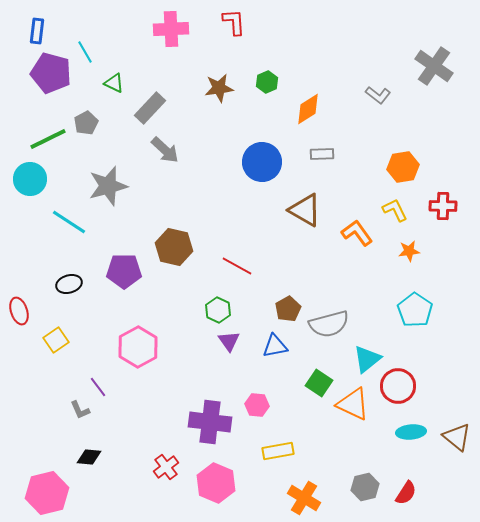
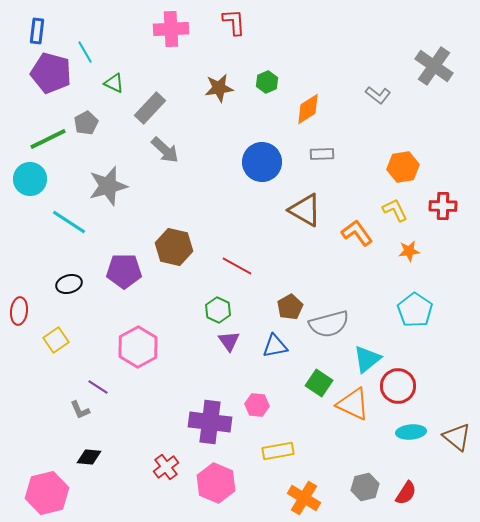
brown pentagon at (288, 309): moved 2 px right, 2 px up
red ellipse at (19, 311): rotated 24 degrees clockwise
purple line at (98, 387): rotated 20 degrees counterclockwise
